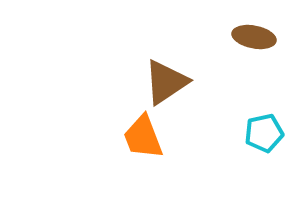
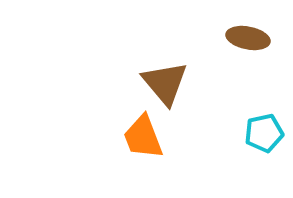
brown ellipse: moved 6 px left, 1 px down
brown triangle: moved 1 px left, 1 px down; rotated 36 degrees counterclockwise
